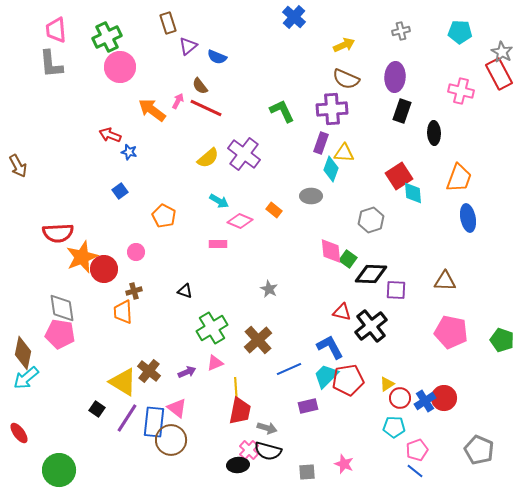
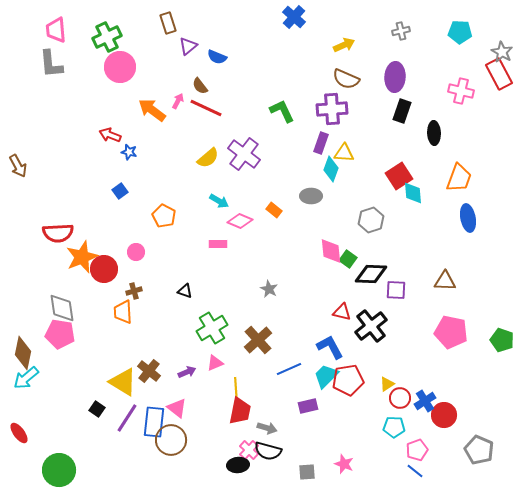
red circle at (444, 398): moved 17 px down
